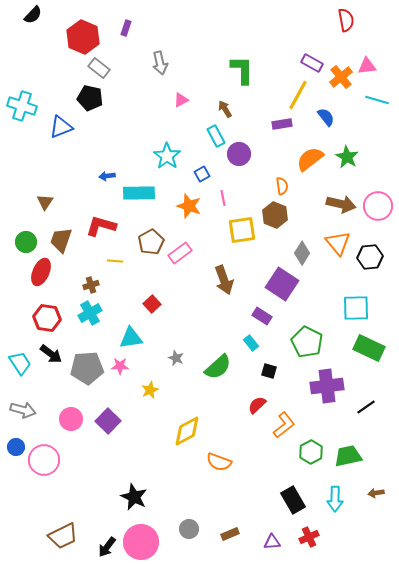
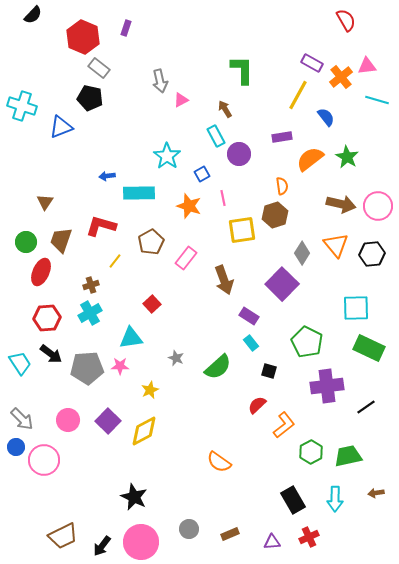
red semicircle at (346, 20): rotated 20 degrees counterclockwise
gray arrow at (160, 63): moved 18 px down
purple rectangle at (282, 124): moved 13 px down
brown hexagon at (275, 215): rotated 20 degrees clockwise
orange triangle at (338, 243): moved 2 px left, 2 px down
pink rectangle at (180, 253): moved 6 px right, 5 px down; rotated 15 degrees counterclockwise
black hexagon at (370, 257): moved 2 px right, 3 px up
yellow line at (115, 261): rotated 56 degrees counterclockwise
purple square at (282, 284): rotated 12 degrees clockwise
purple rectangle at (262, 316): moved 13 px left
red hexagon at (47, 318): rotated 12 degrees counterclockwise
gray arrow at (23, 410): moved 1 px left, 9 px down; rotated 30 degrees clockwise
pink circle at (71, 419): moved 3 px left, 1 px down
yellow diamond at (187, 431): moved 43 px left
orange semicircle at (219, 462): rotated 15 degrees clockwise
black arrow at (107, 547): moved 5 px left, 1 px up
